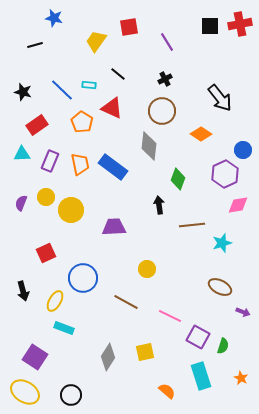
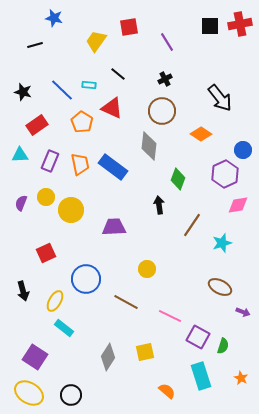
cyan triangle at (22, 154): moved 2 px left, 1 px down
brown line at (192, 225): rotated 50 degrees counterclockwise
blue circle at (83, 278): moved 3 px right, 1 px down
cyan rectangle at (64, 328): rotated 18 degrees clockwise
yellow ellipse at (25, 392): moved 4 px right, 1 px down
